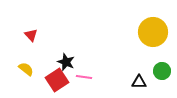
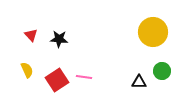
black star: moved 7 px left, 23 px up; rotated 18 degrees counterclockwise
yellow semicircle: moved 1 px right, 1 px down; rotated 28 degrees clockwise
